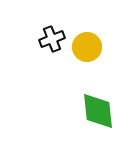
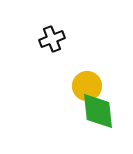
yellow circle: moved 39 px down
